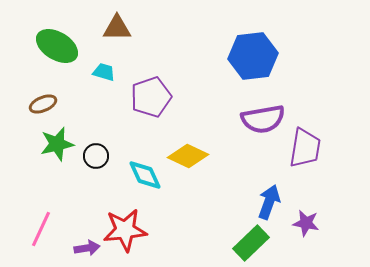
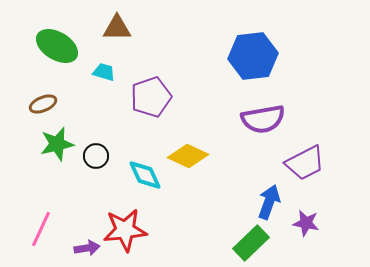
purple trapezoid: moved 15 px down; rotated 54 degrees clockwise
